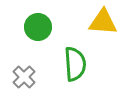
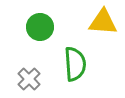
green circle: moved 2 px right
gray cross: moved 5 px right, 2 px down
